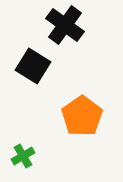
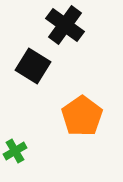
green cross: moved 8 px left, 5 px up
